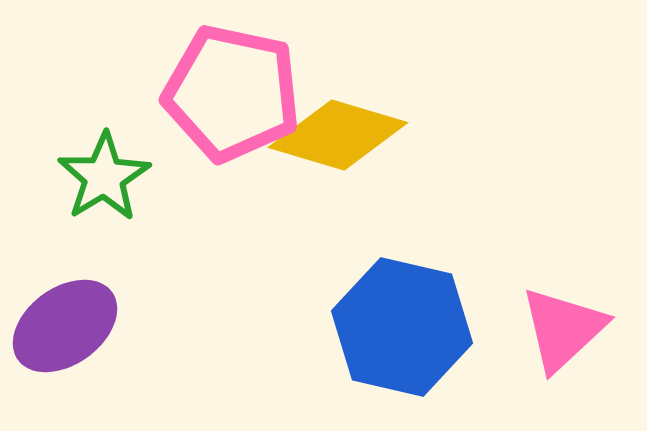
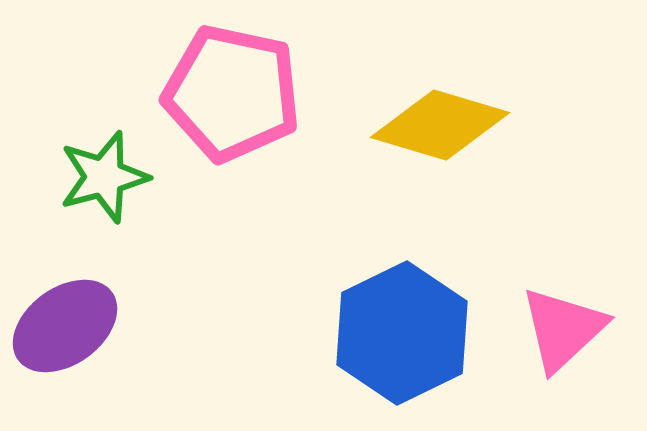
yellow diamond: moved 102 px right, 10 px up
green star: rotated 16 degrees clockwise
blue hexagon: moved 6 px down; rotated 21 degrees clockwise
